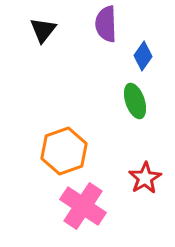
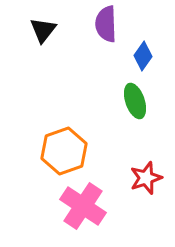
red star: moved 1 px right; rotated 12 degrees clockwise
